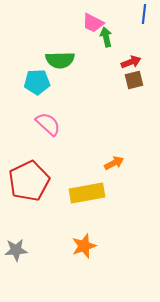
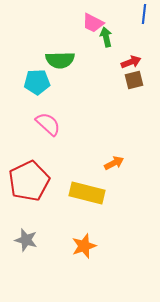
yellow rectangle: rotated 24 degrees clockwise
gray star: moved 10 px right, 10 px up; rotated 20 degrees clockwise
